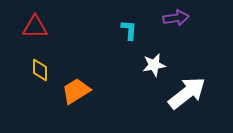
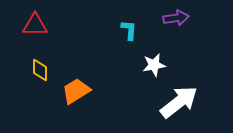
red triangle: moved 2 px up
white arrow: moved 8 px left, 9 px down
